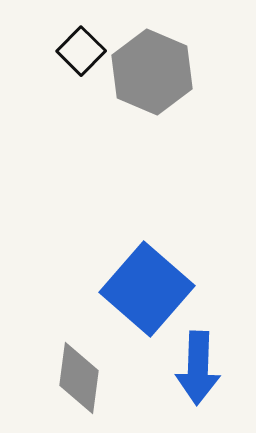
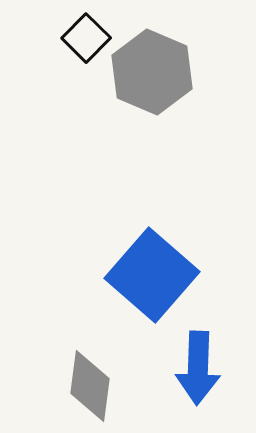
black square: moved 5 px right, 13 px up
blue square: moved 5 px right, 14 px up
gray diamond: moved 11 px right, 8 px down
